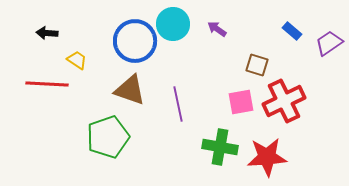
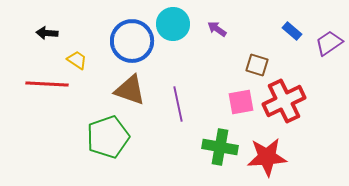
blue circle: moved 3 px left
